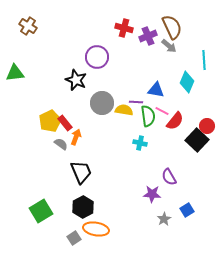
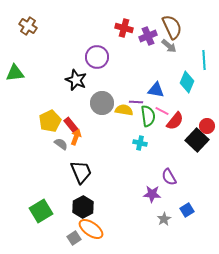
red rectangle: moved 6 px right, 2 px down
orange ellipse: moved 5 px left; rotated 25 degrees clockwise
